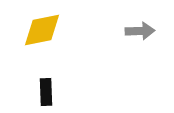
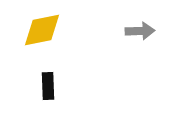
black rectangle: moved 2 px right, 6 px up
